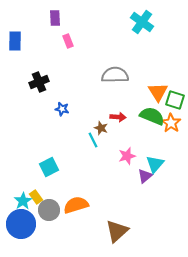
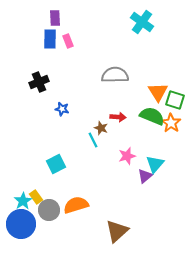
blue rectangle: moved 35 px right, 2 px up
cyan square: moved 7 px right, 3 px up
